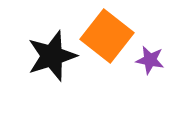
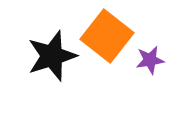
purple star: rotated 20 degrees counterclockwise
